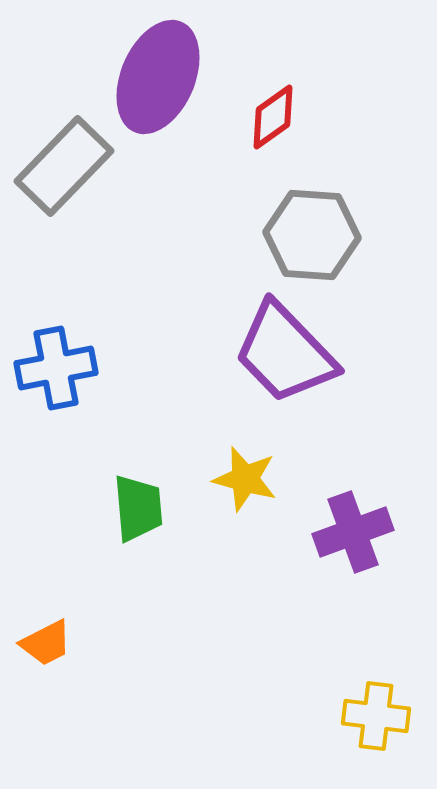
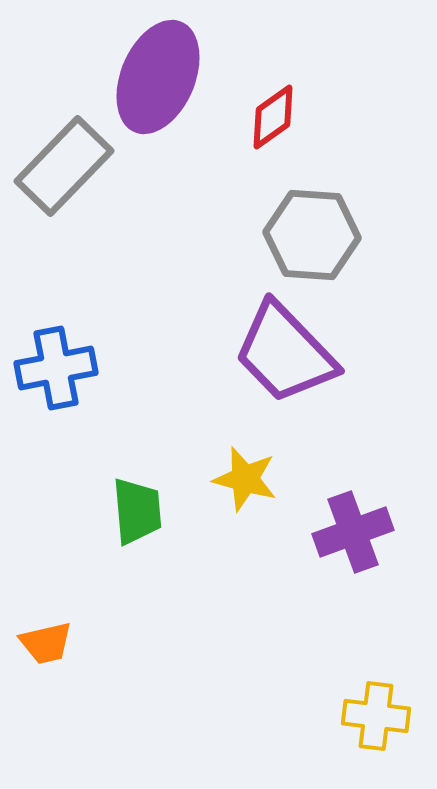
green trapezoid: moved 1 px left, 3 px down
orange trapezoid: rotated 14 degrees clockwise
